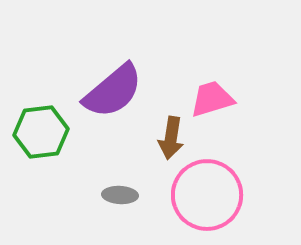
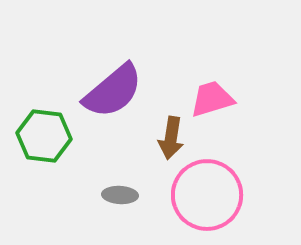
green hexagon: moved 3 px right, 4 px down; rotated 14 degrees clockwise
